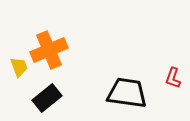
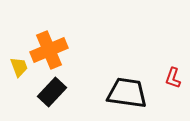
black rectangle: moved 5 px right, 6 px up; rotated 8 degrees counterclockwise
